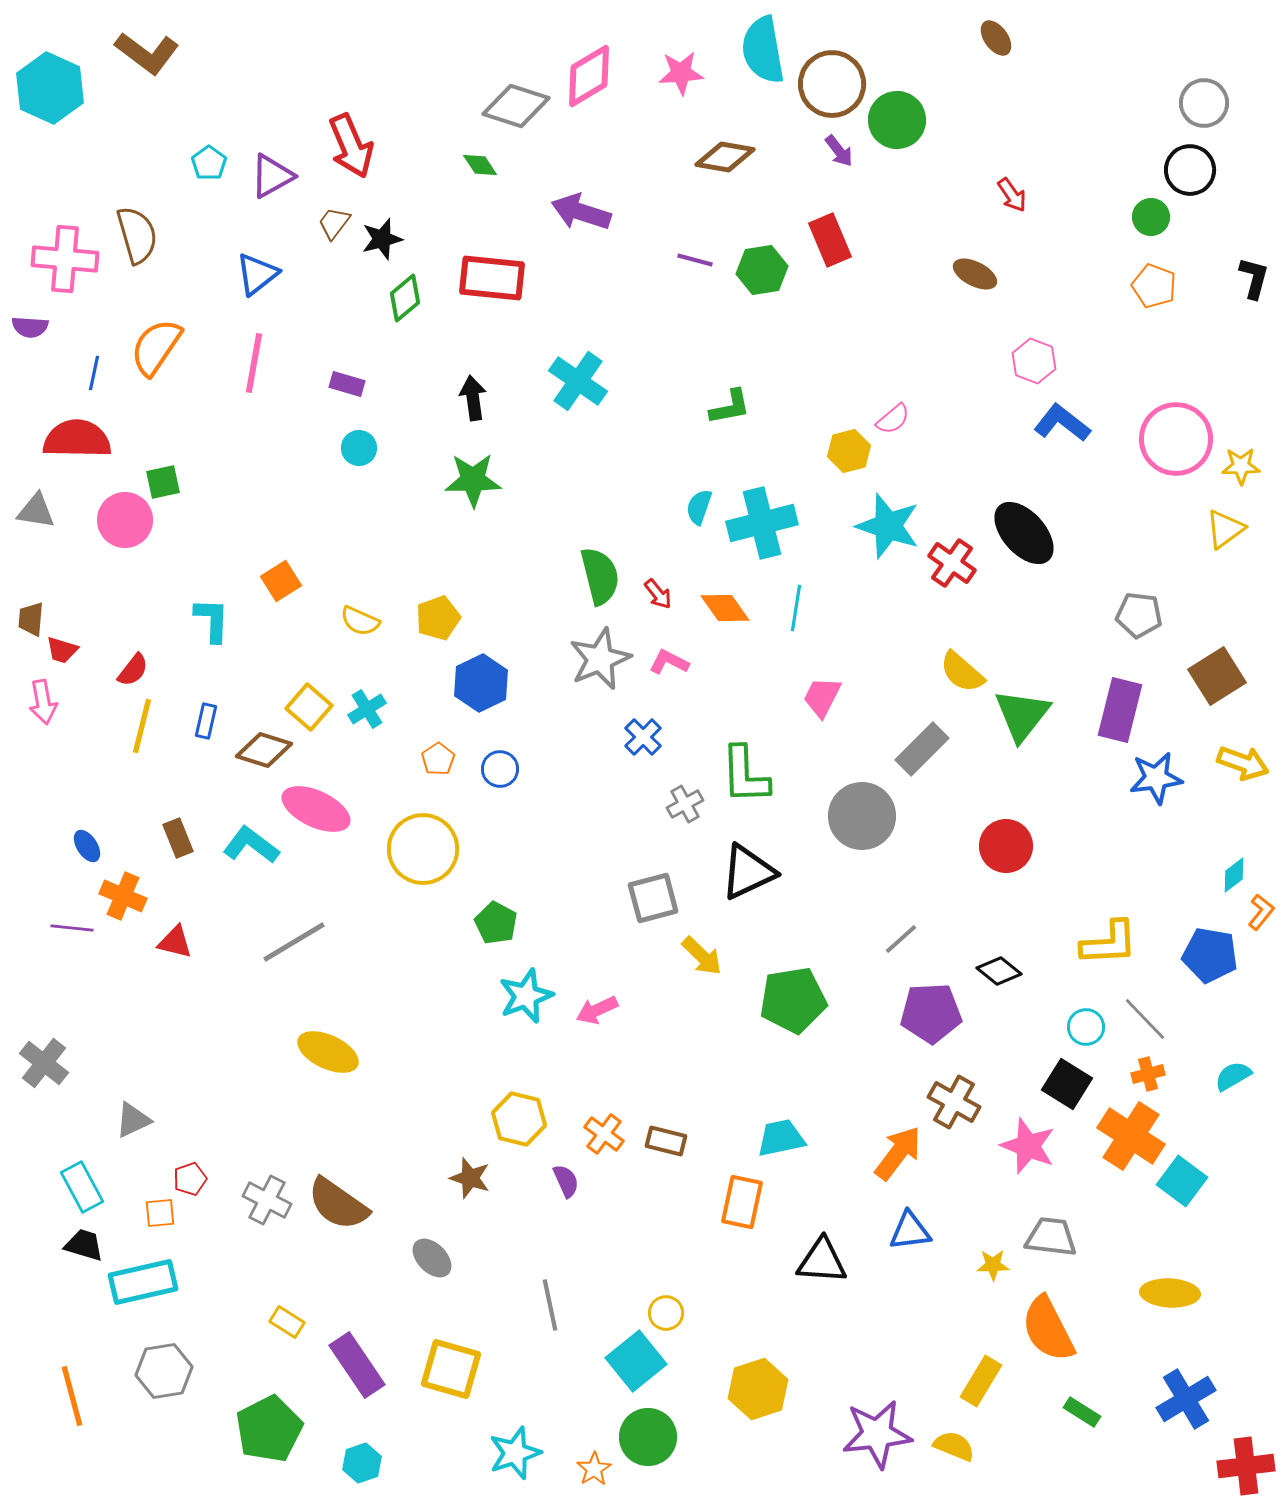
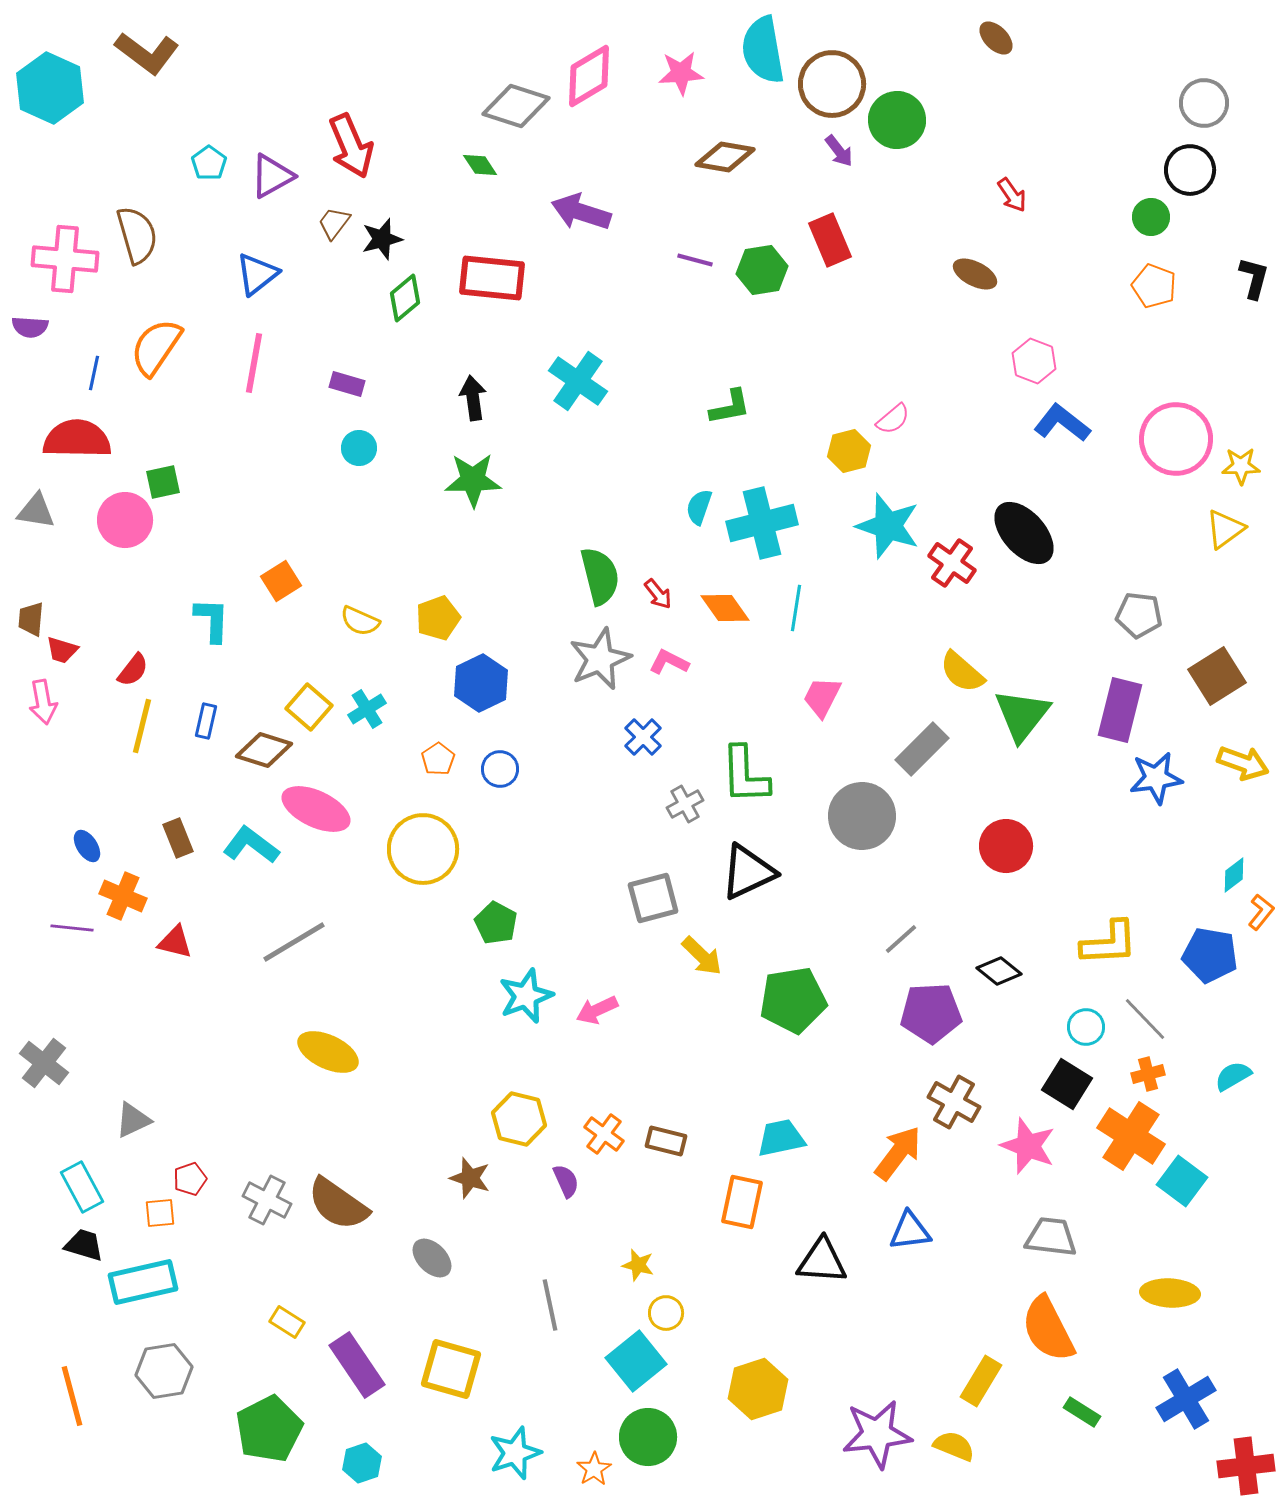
brown ellipse at (996, 38): rotated 9 degrees counterclockwise
yellow star at (993, 1265): moved 355 px left; rotated 16 degrees clockwise
